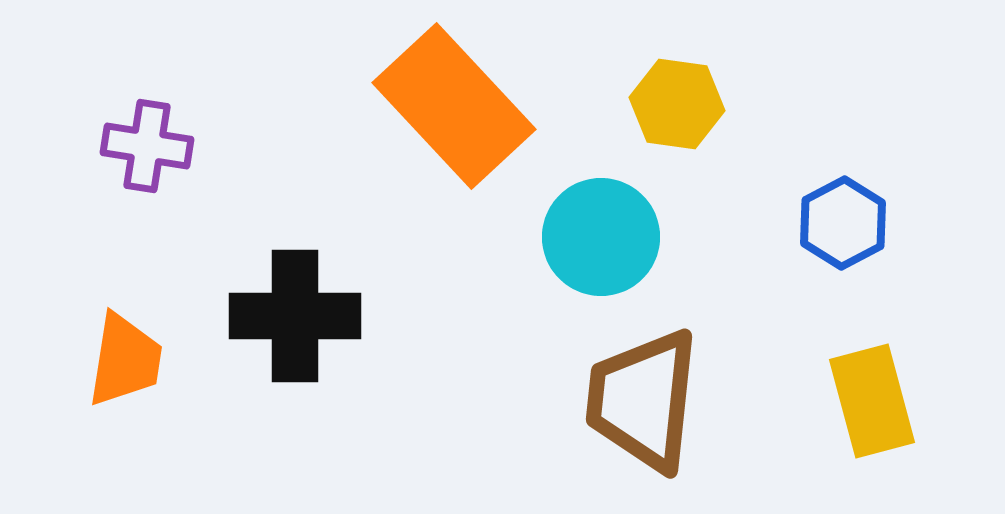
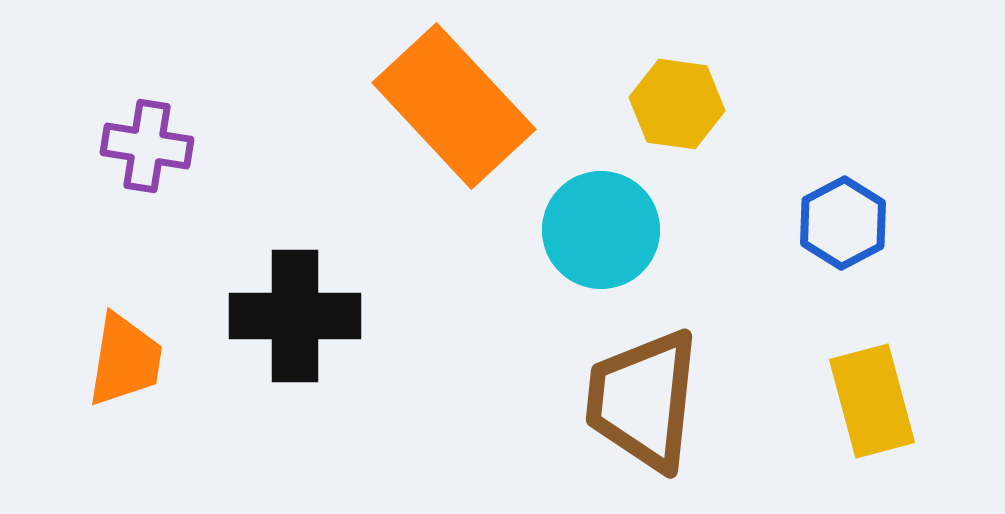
cyan circle: moved 7 px up
